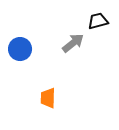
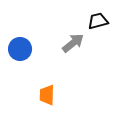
orange trapezoid: moved 1 px left, 3 px up
